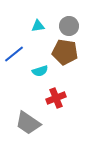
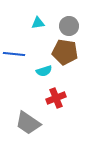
cyan triangle: moved 3 px up
blue line: rotated 45 degrees clockwise
cyan semicircle: moved 4 px right
